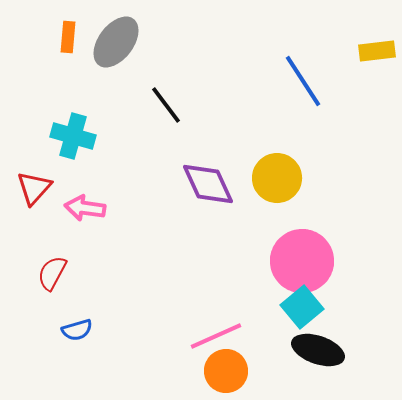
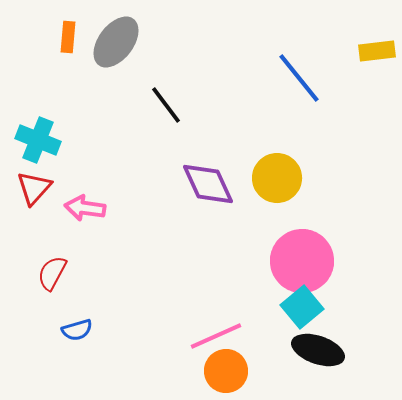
blue line: moved 4 px left, 3 px up; rotated 6 degrees counterclockwise
cyan cross: moved 35 px left, 4 px down; rotated 6 degrees clockwise
